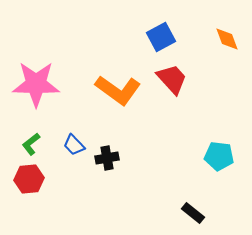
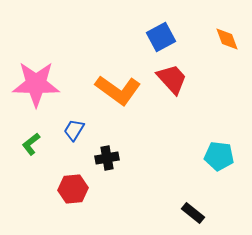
blue trapezoid: moved 15 px up; rotated 75 degrees clockwise
red hexagon: moved 44 px right, 10 px down
